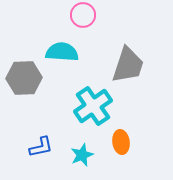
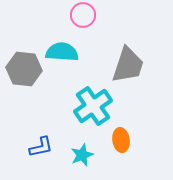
gray hexagon: moved 9 px up; rotated 8 degrees clockwise
orange ellipse: moved 2 px up
